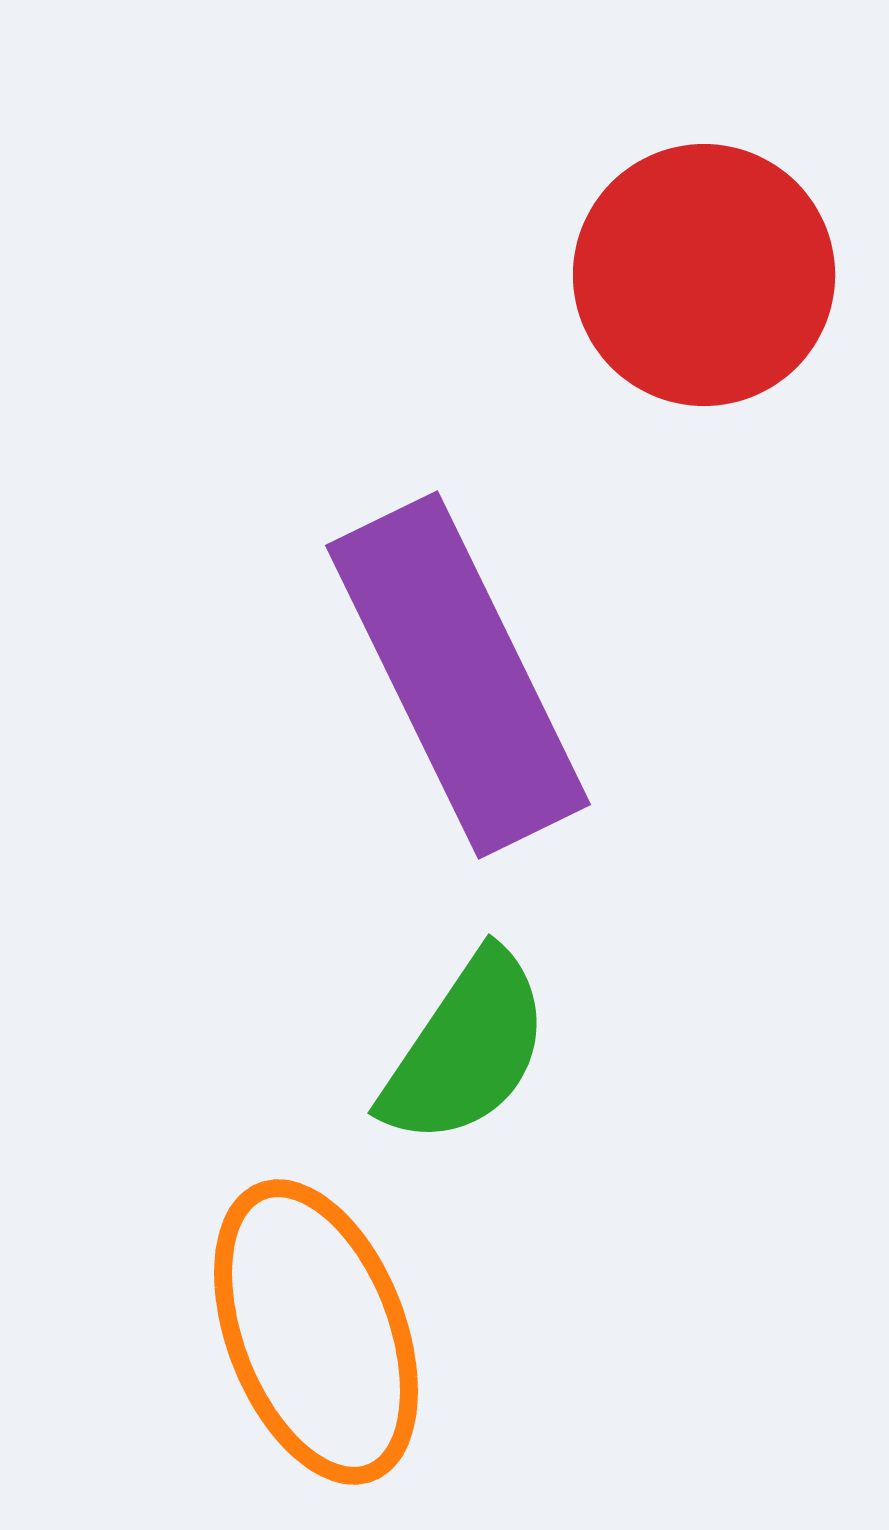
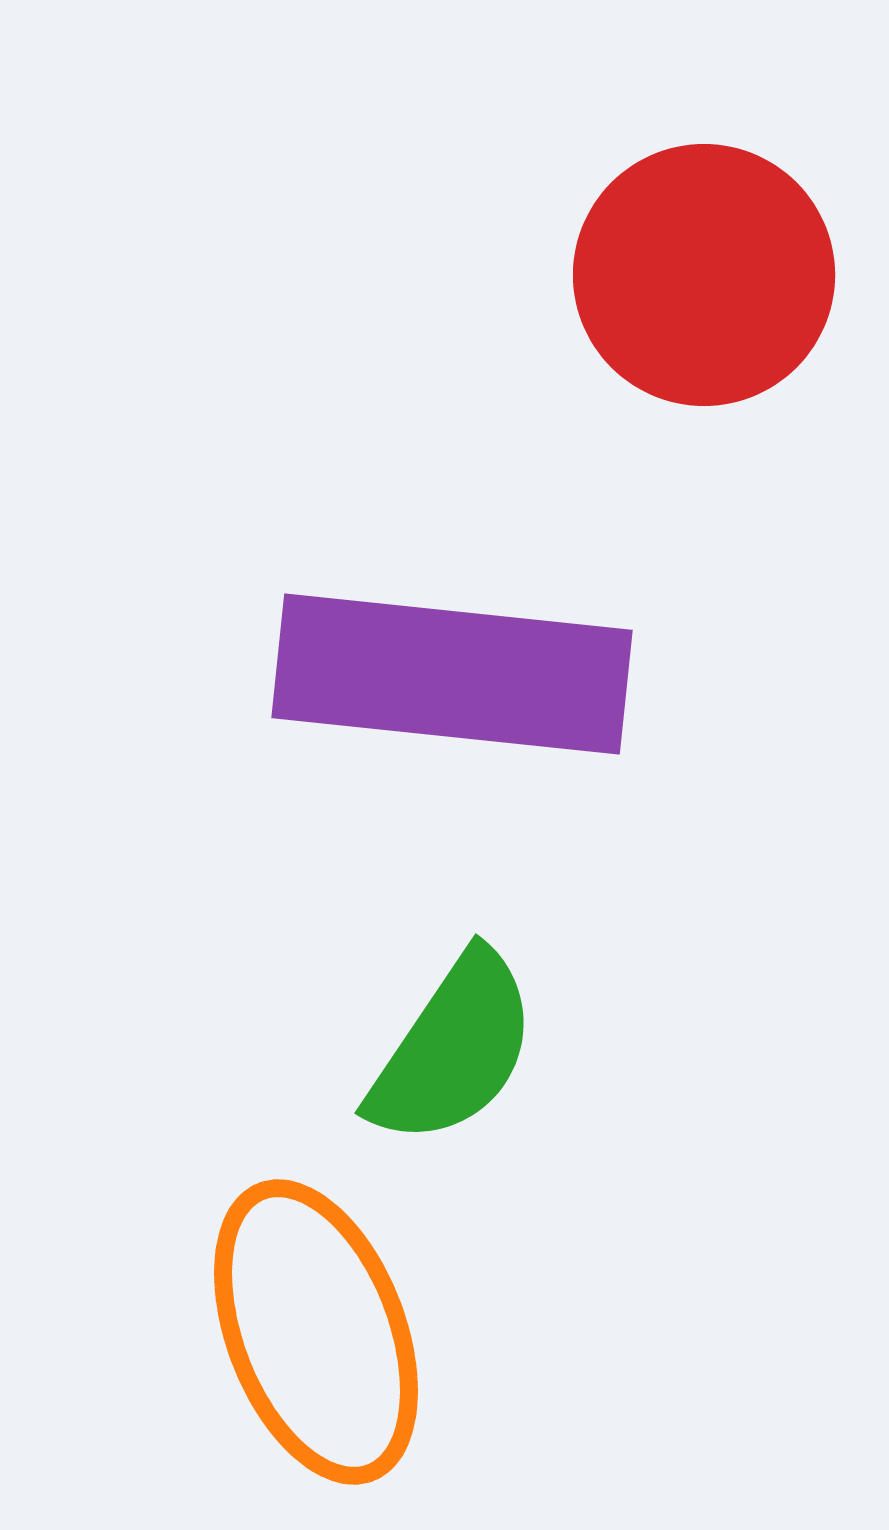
purple rectangle: moved 6 px left, 1 px up; rotated 58 degrees counterclockwise
green semicircle: moved 13 px left
